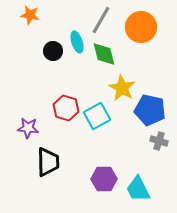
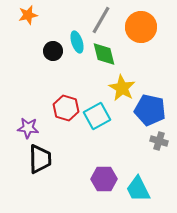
orange star: moved 2 px left; rotated 24 degrees counterclockwise
black trapezoid: moved 8 px left, 3 px up
